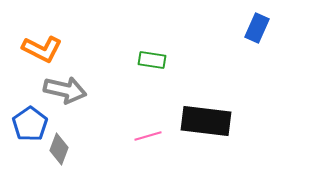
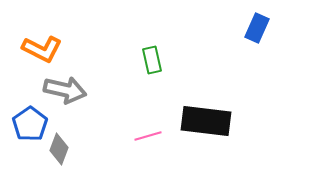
green rectangle: rotated 68 degrees clockwise
